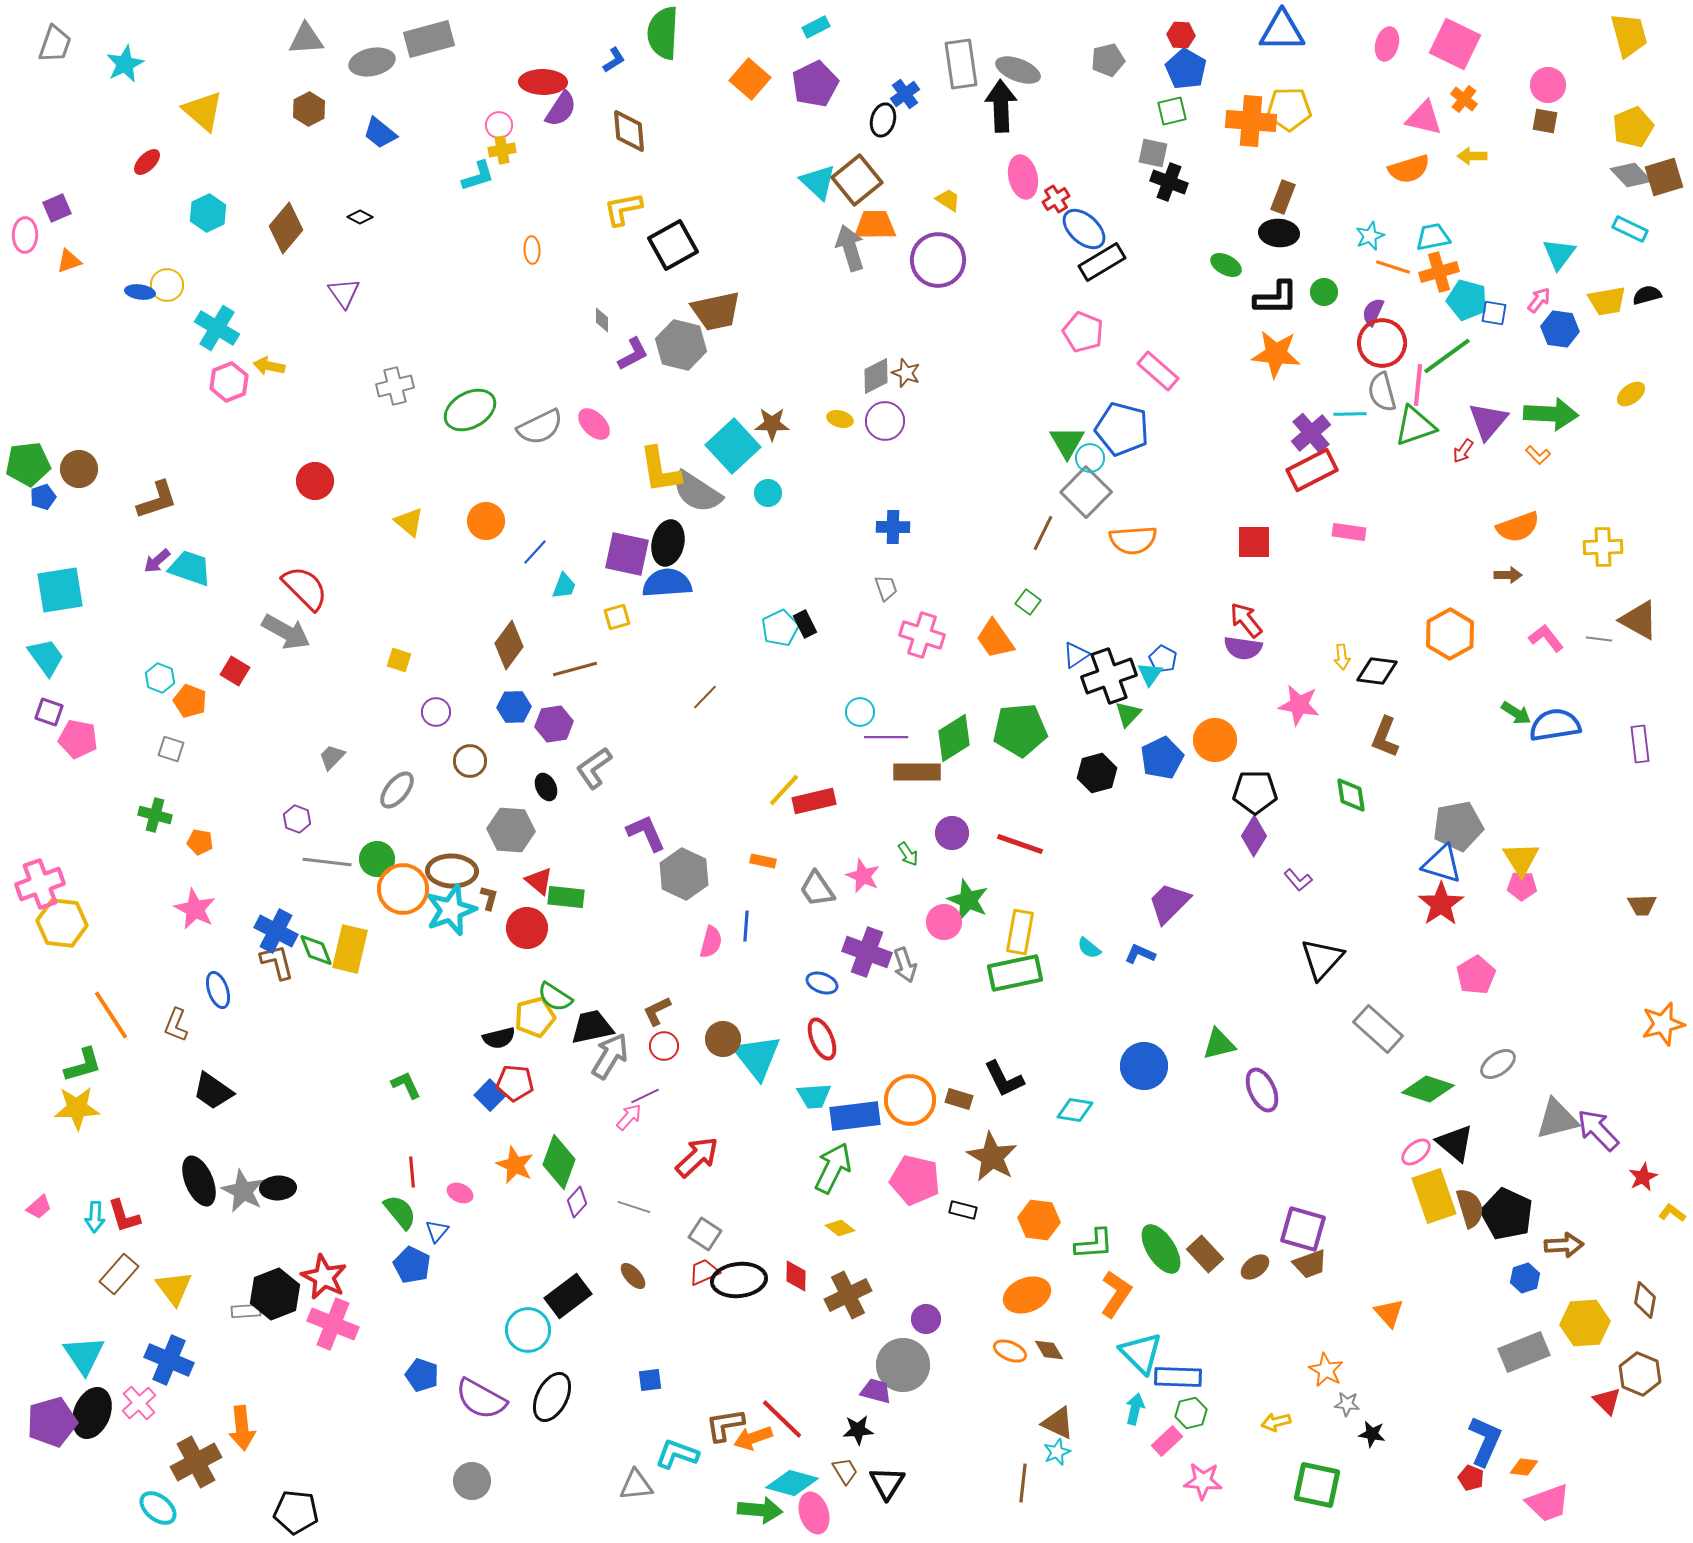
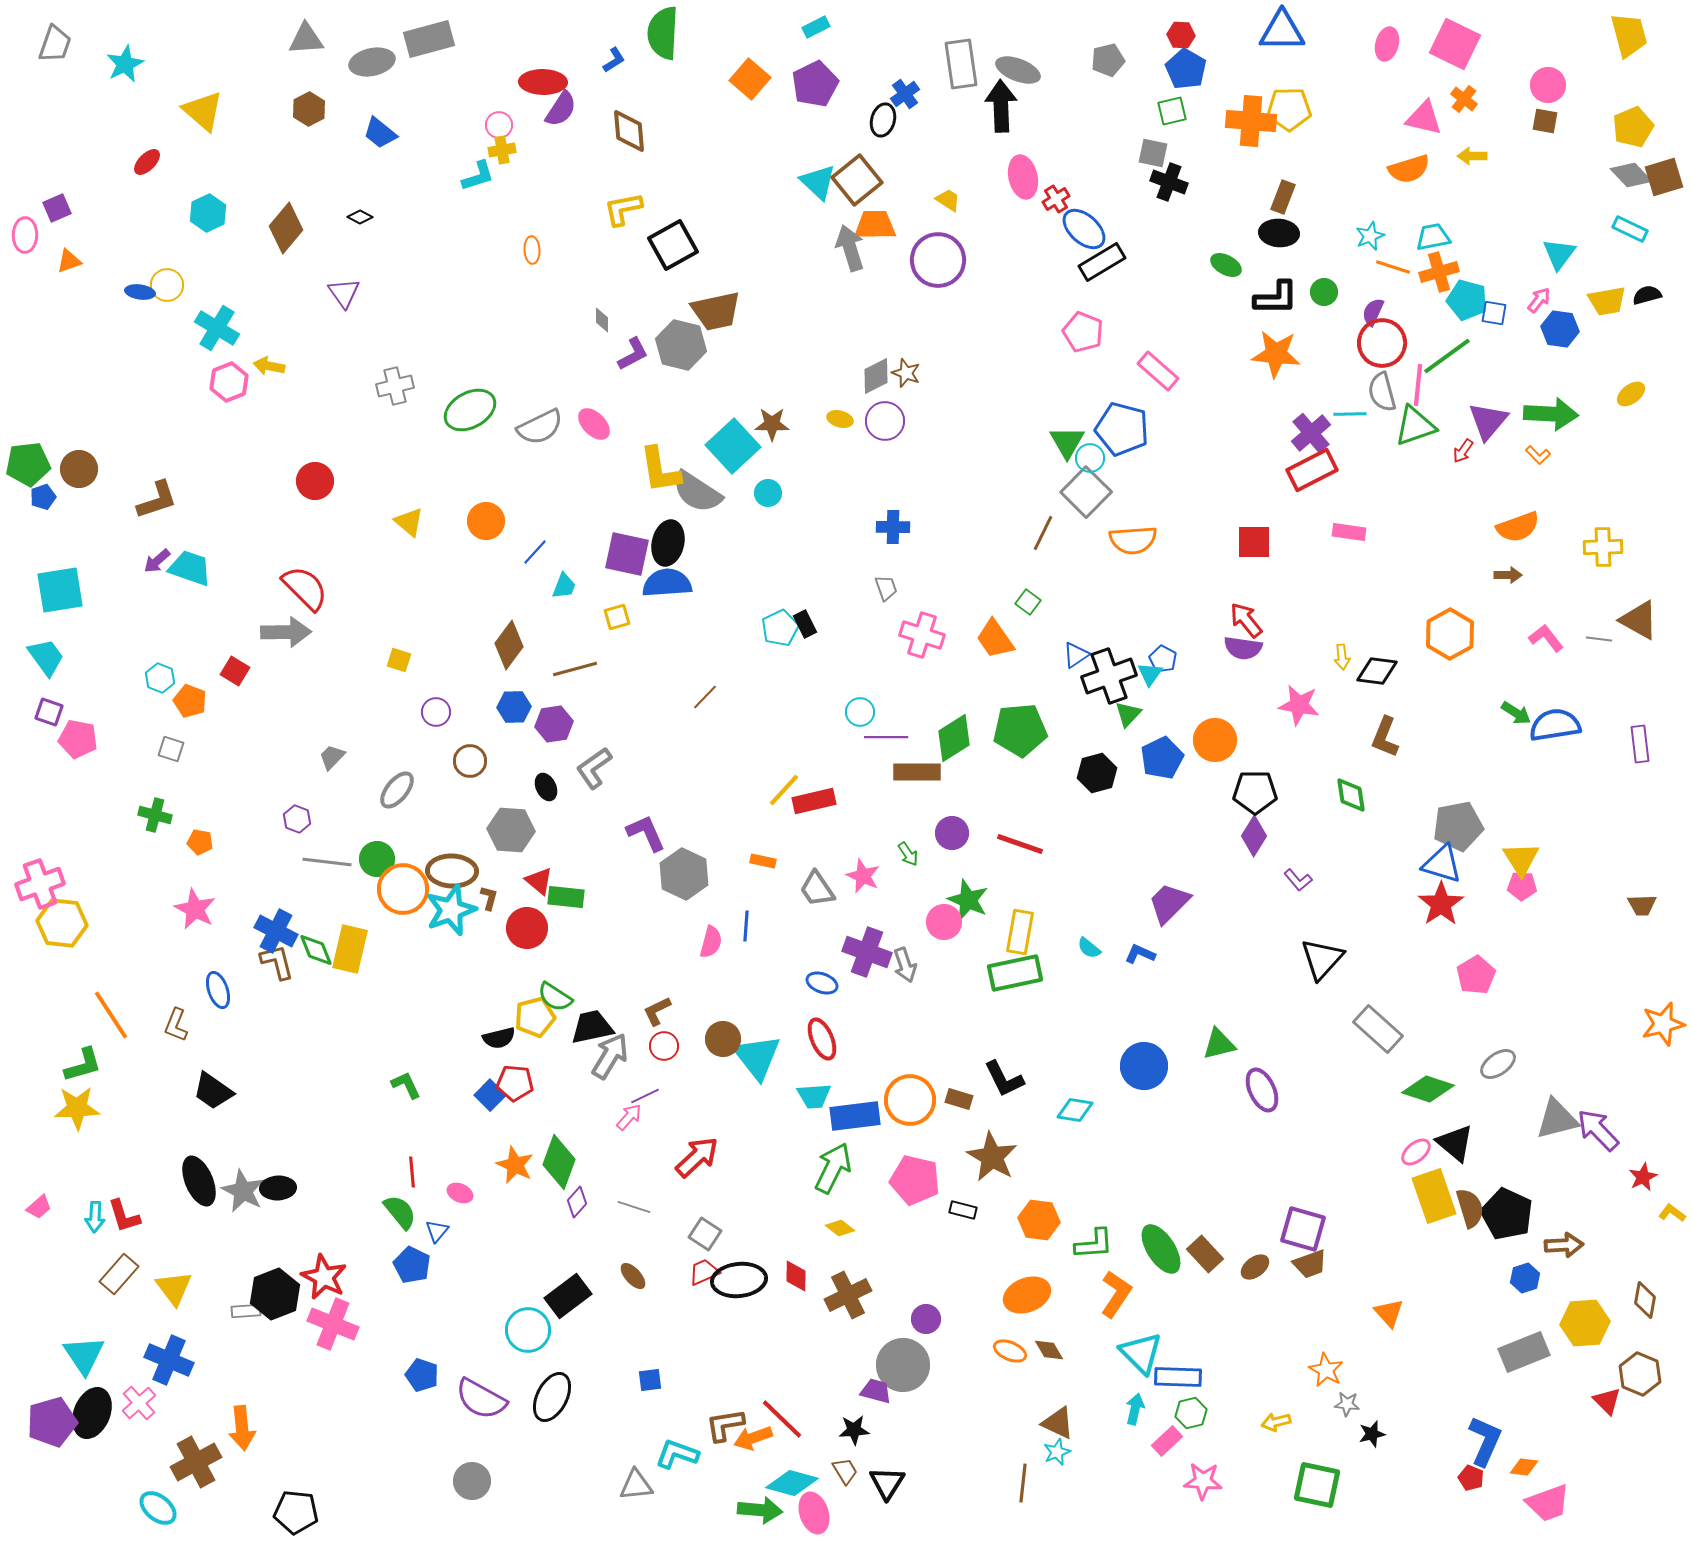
gray arrow at (286, 632): rotated 30 degrees counterclockwise
black star at (858, 1430): moved 4 px left
black star at (1372, 1434): rotated 24 degrees counterclockwise
